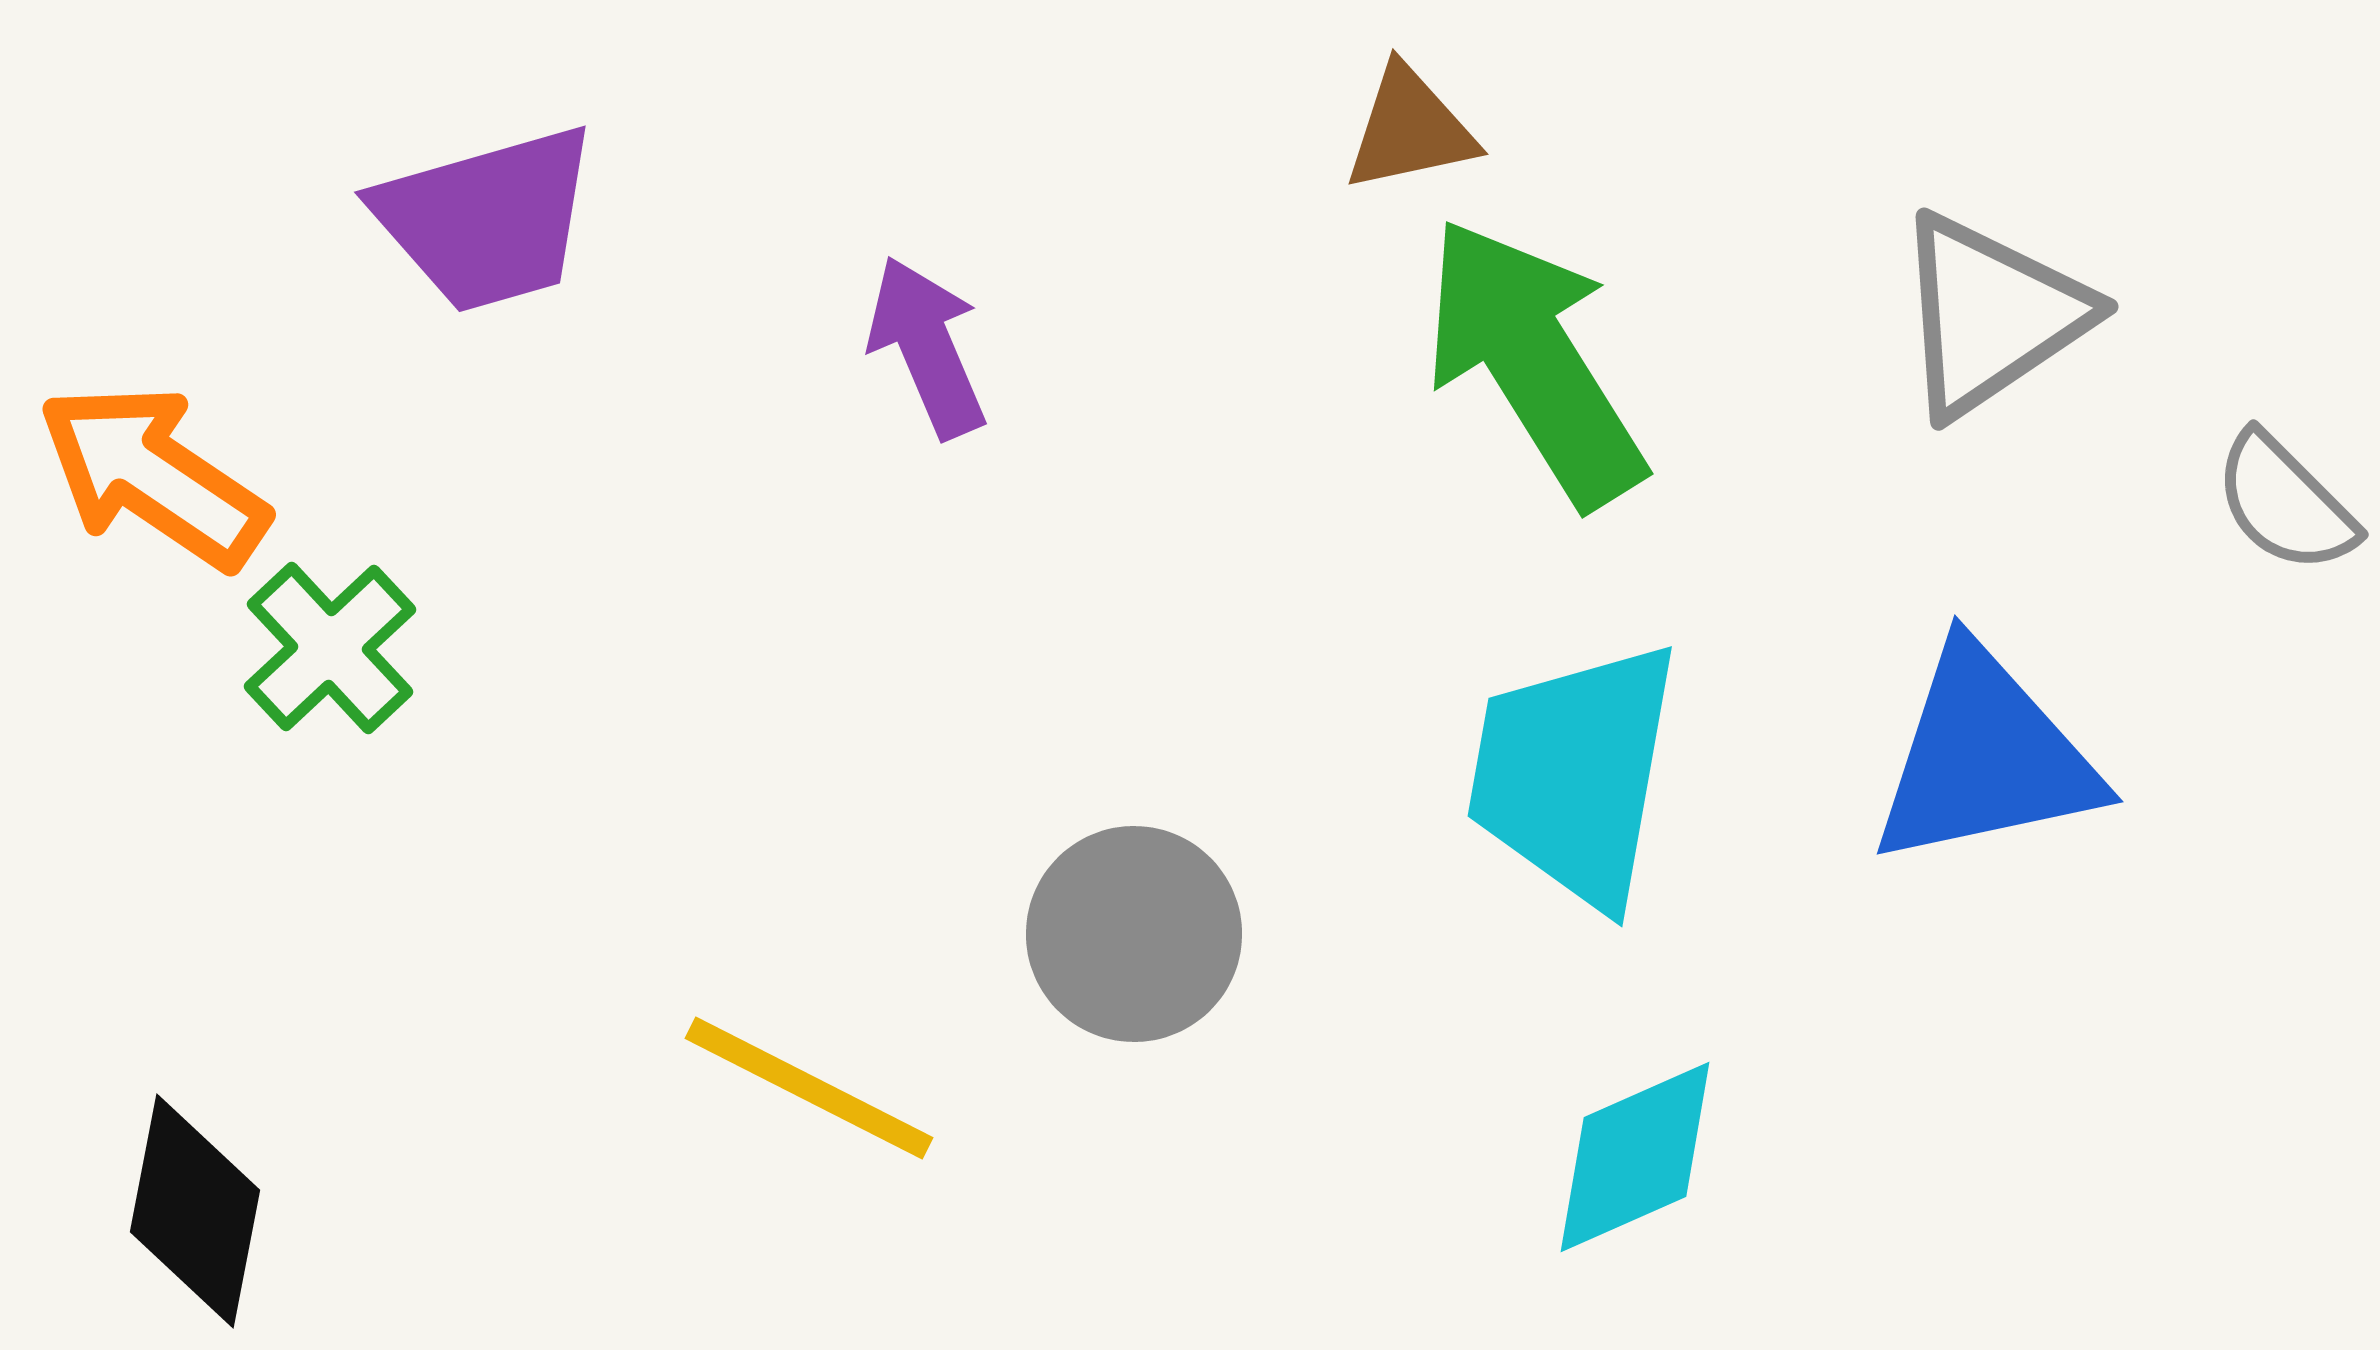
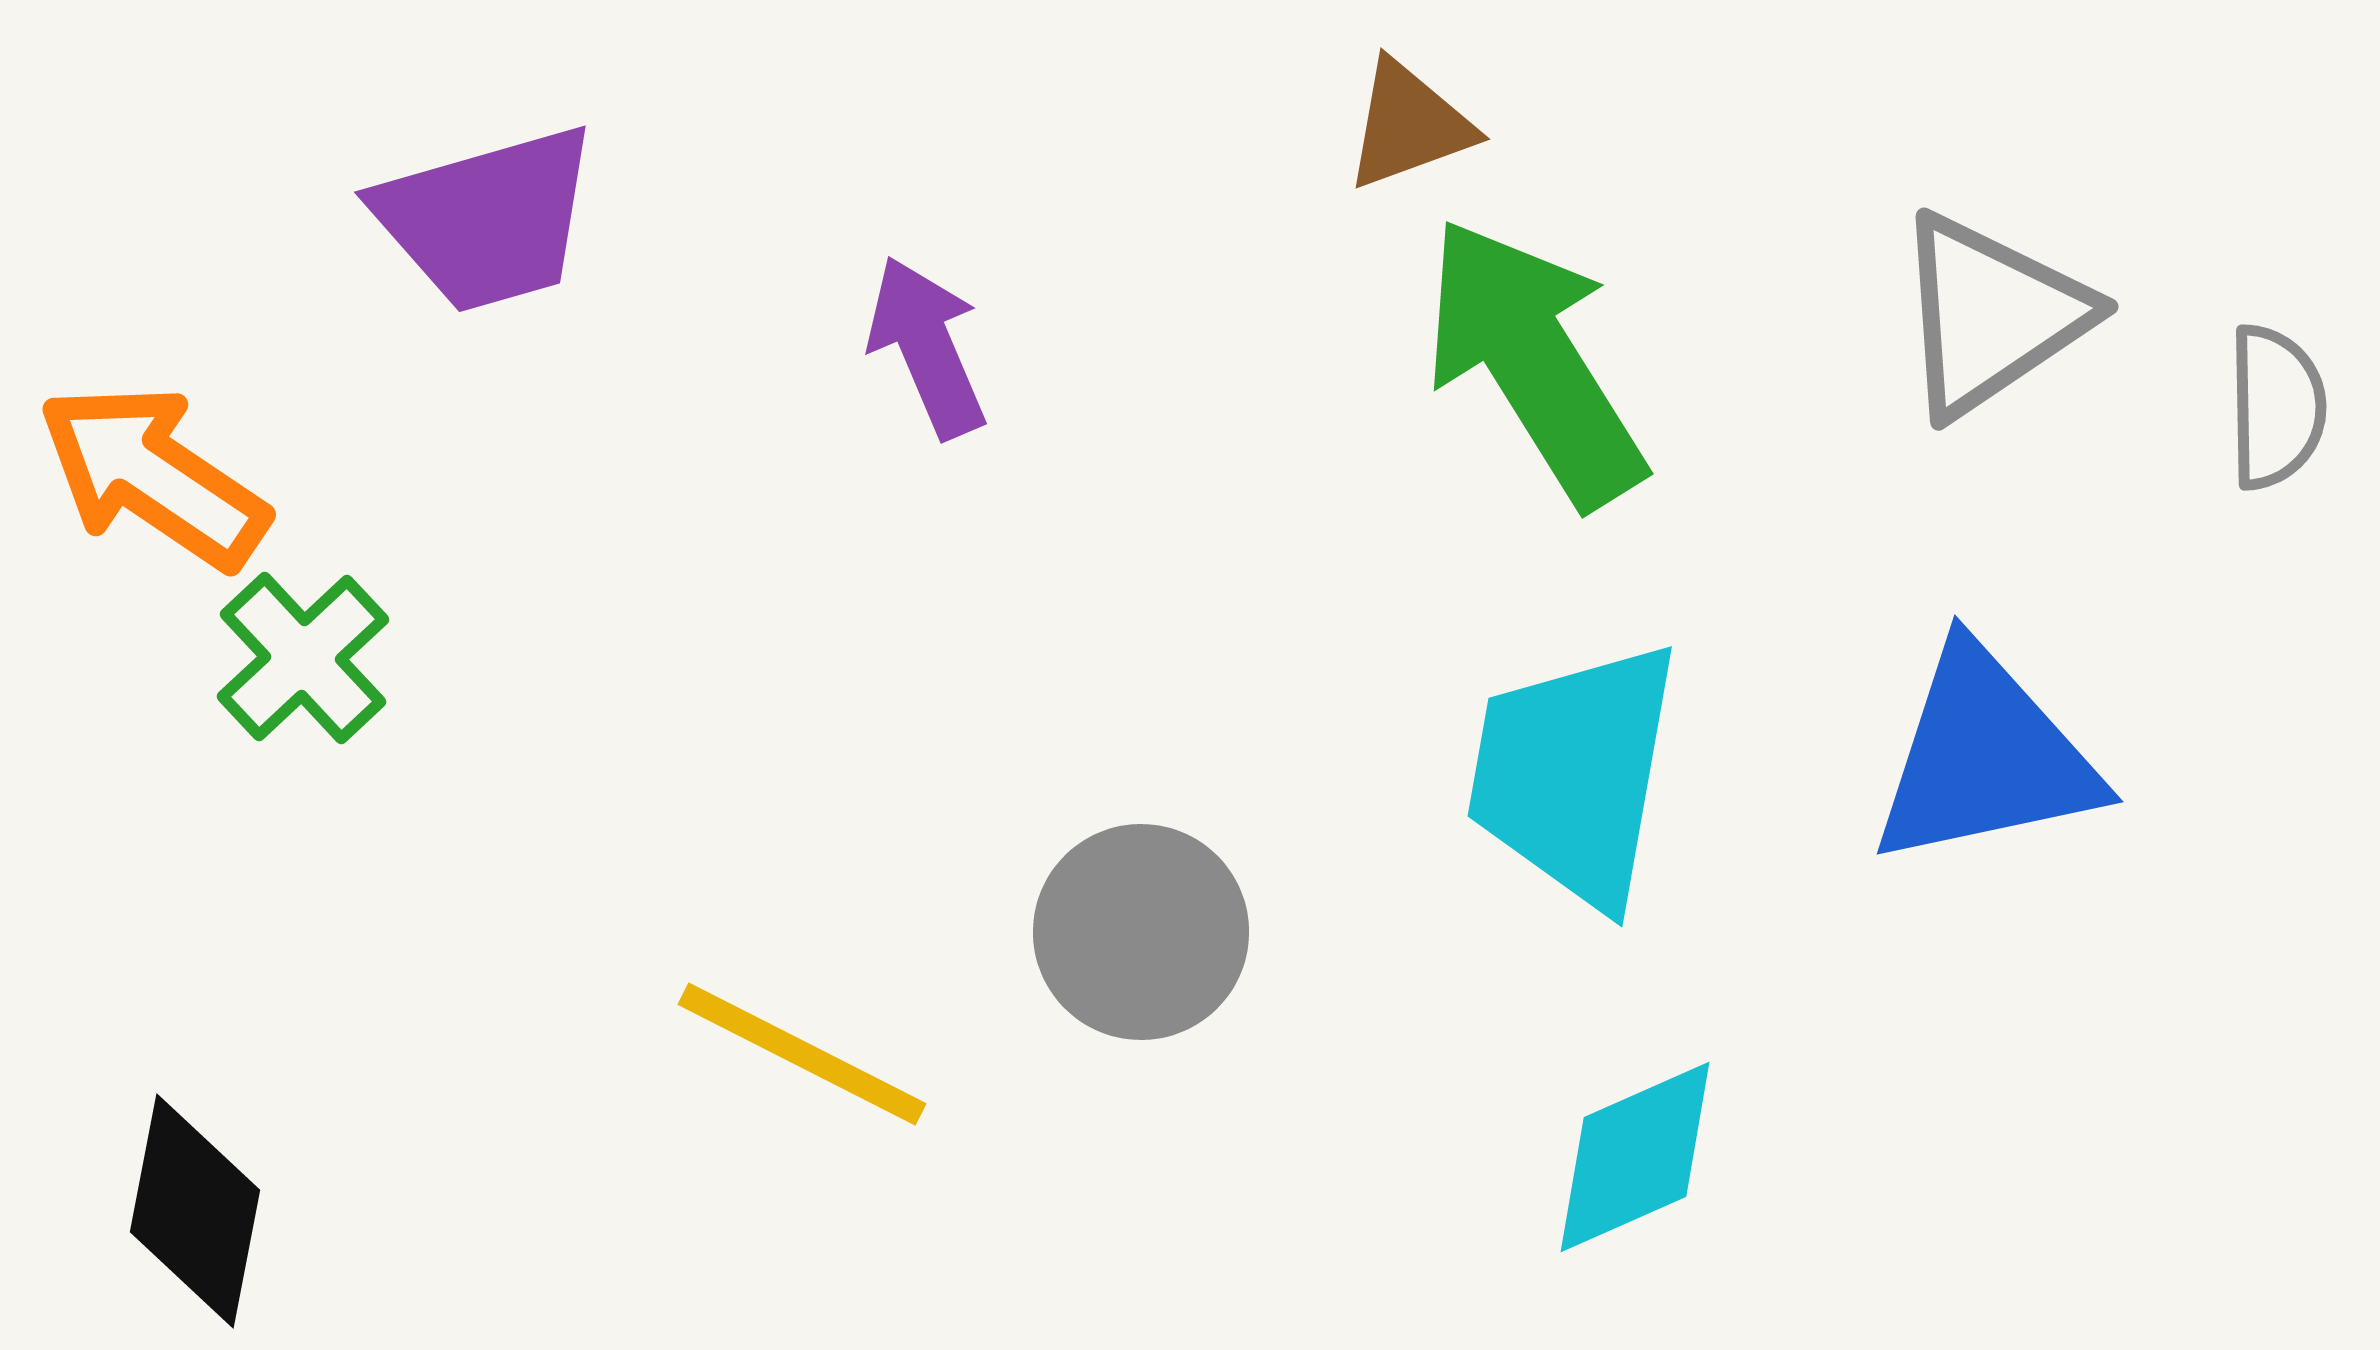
brown triangle: moved 1 px left, 4 px up; rotated 8 degrees counterclockwise
gray semicircle: moved 9 px left, 96 px up; rotated 136 degrees counterclockwise
green cross: moved 27 px left, 10 px down
gray circle: moved 7 px right, 2 px up
yellow line: moved 7 px left, 34 px up
